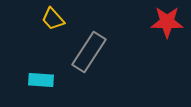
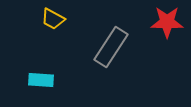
yellow trapezoid: rotated 20 degrees counterclockwise
gray rectangle: moved 22 px right, 5 px up
